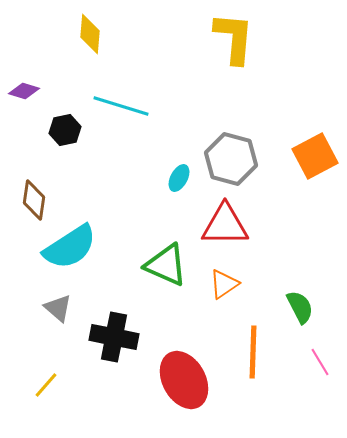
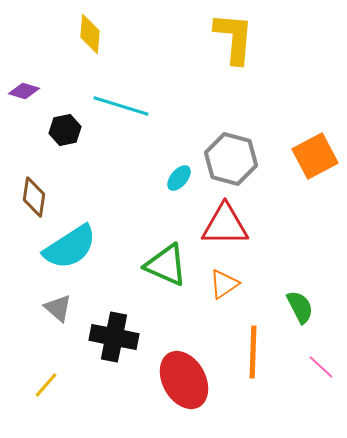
cyan ellipse: rotated 12 degrees clockwise
brown diamond: moved 3 px up
pink line: moved 1 px right, 5 px down; rotated 16 degrees counterclockwise
